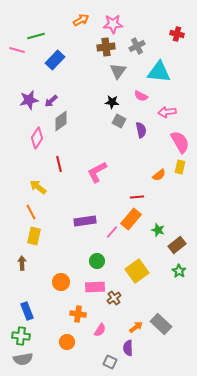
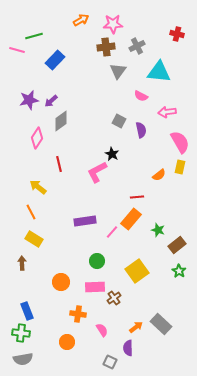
green line at (36, 36): moved 2 px left
black star at (112, 102): moved 52 px down; rotated 24 degrees clockwise
yellow rectangle at (34, 236): moved 3 px down; rotated 72 degrees counterclockwise
pink semicircle at (100, 330): moved 2 px right; rotated 64 degrees counterclockwise
green cross at (21, 336): moved 3 px up
